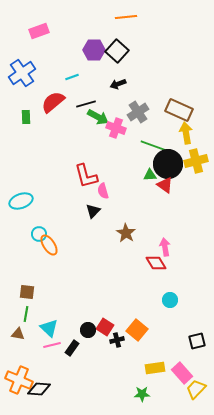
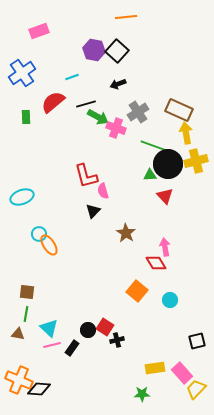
purple hexagon at (94, 50): rotated 10 degrees clockwise
red triangle at (165, 185): moved 11 px down; rotated 12 degrees clockwise
cyan ellipse at (21, 201): moved 1 px right, 4 px up
orange square at (137, 330): moved 39 px up
